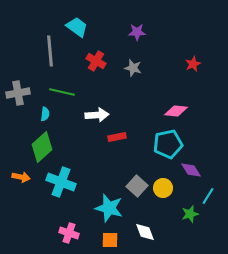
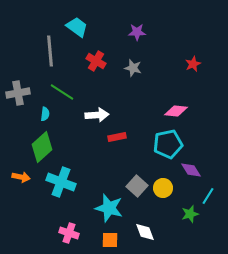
green line: rotated 20 degrees clockwise
